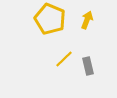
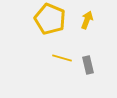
yellow line: moved 2 px left, 1 px up; rotated 60 degrees clockwise
gray rectangle: moved 1 px up
